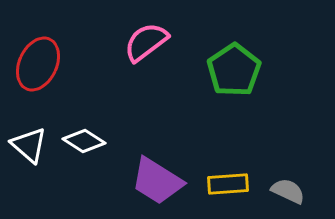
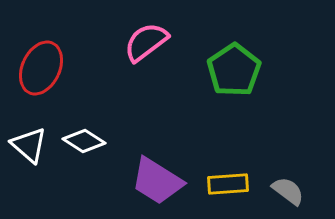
red ellipse: moved 3 px right, 4 px down
gray semicircle: rotated 12 degrees clockwise
